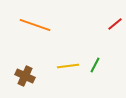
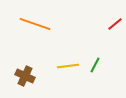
orange line: moved 1 px up
